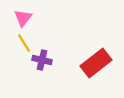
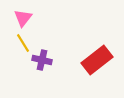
yellow line: moved 1 px left
red rectangle: moved 1 px right, 3 px up
